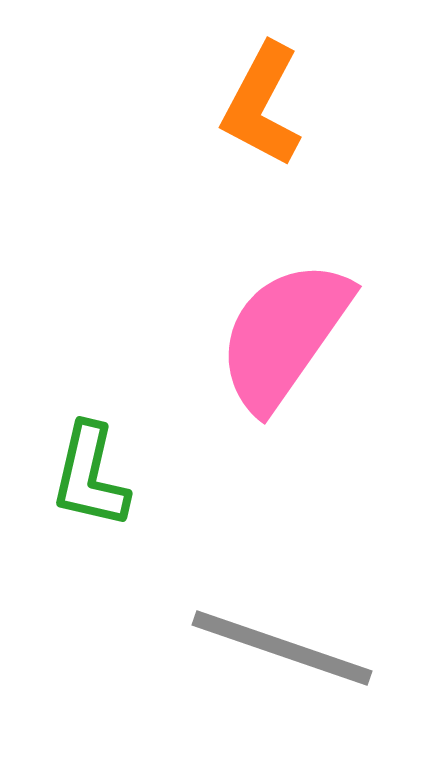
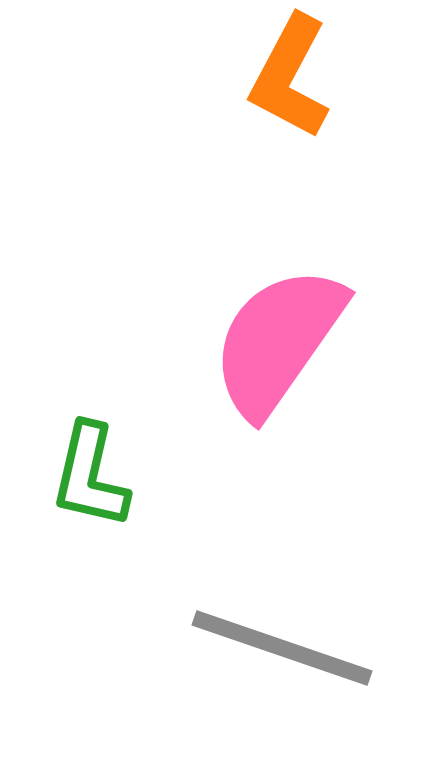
orange L-shape: moved 28 px right, 28 px up
pink semicircle: moved 6 px left, 6 px down
